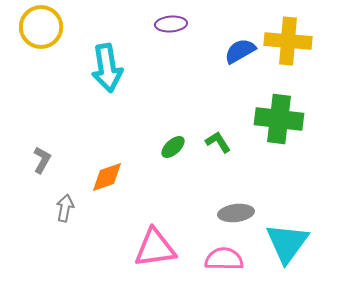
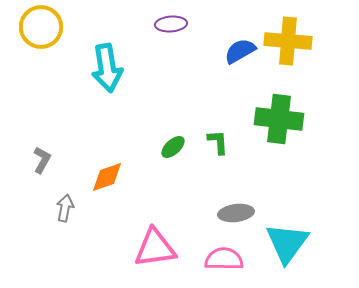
green L-shape: rotated 28 degrees clockwise
